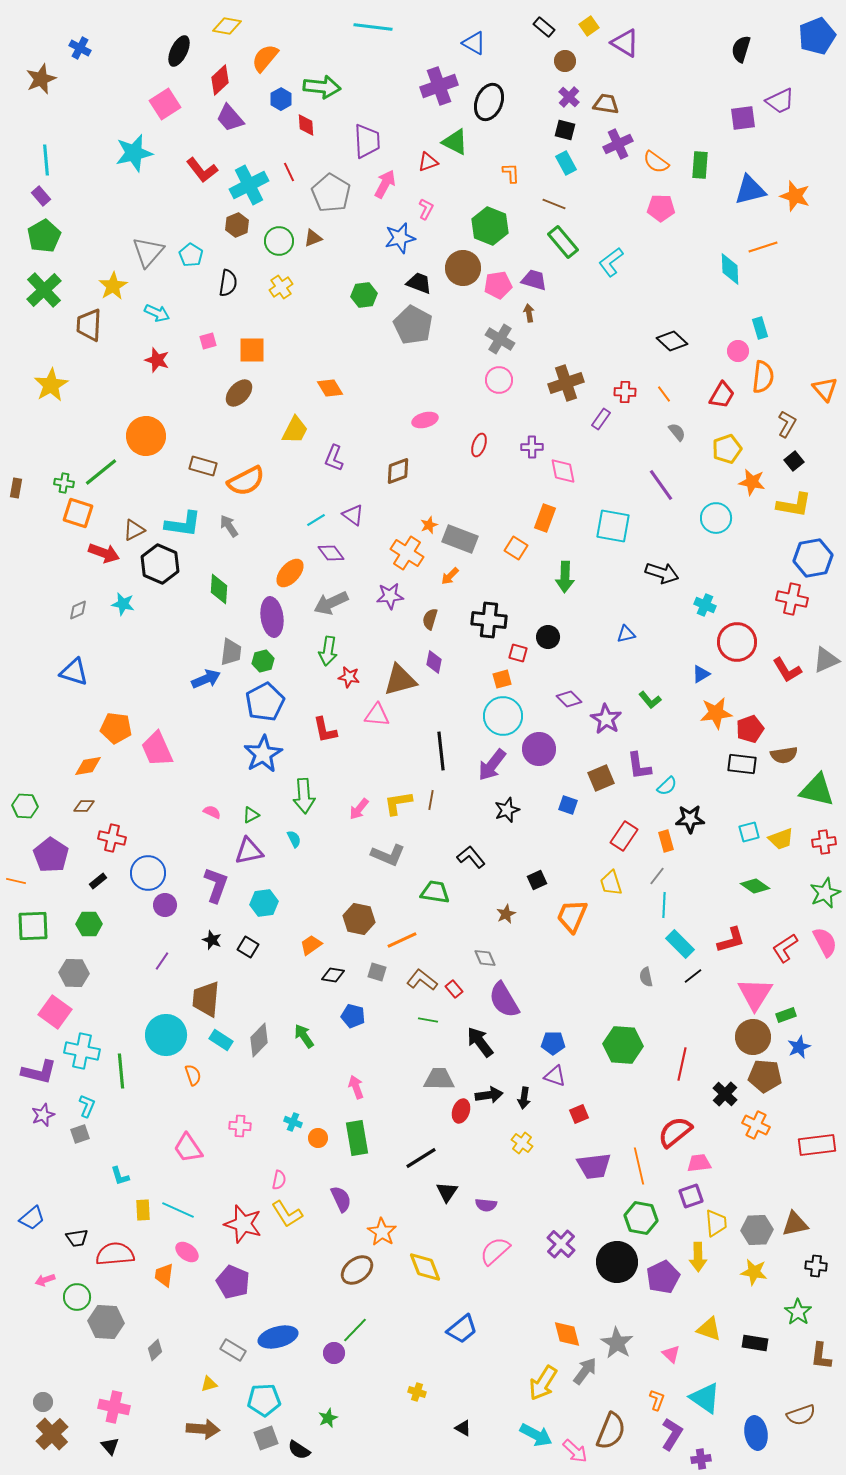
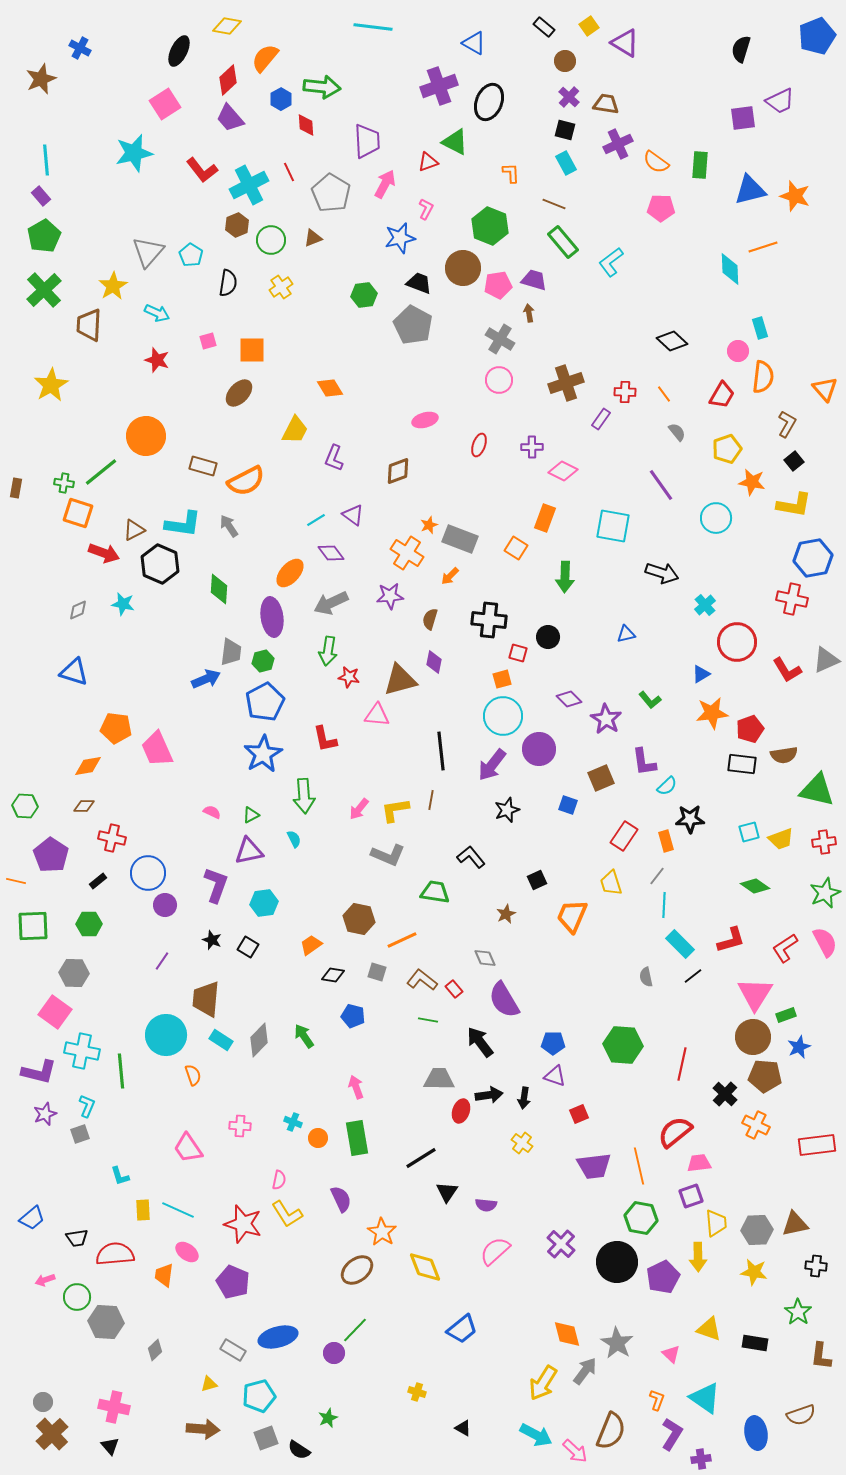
red diamond at (220, 80): moved 8 px right
green circle at (279, 241): moved 8 px left, 1 px up
pink diamond at (563, 471): rotated 52 degrees counterclockwise
cyan cross at (705, 605): rotated 25 degrees clockwise
orange star at (716, 713): moved 4 px left
red L-shape at (325, 730): moved 9 px down
purple L-shape at (639, 766): moved 5 px right, 4 px up
yellow L-shape at (398, 803): moved 3 px left, 7 px down
purple star at (43, 1115): moved 2 px right, 1 px up
cyan pentagon at (264, 1400): moved 5 px left, 4 px up; rotated 12 degrees counterclockwise
